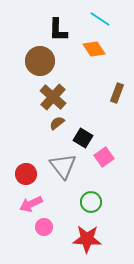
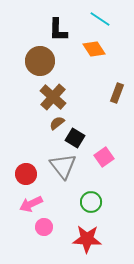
black square: moved 8 px left
